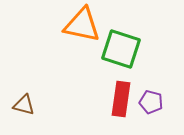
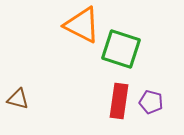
orange triangle: rotated 15 degrees clockwise
red rectangle: moved 2 px left, 2 px down
brown triangle: moved 6 px left, 6 px up
